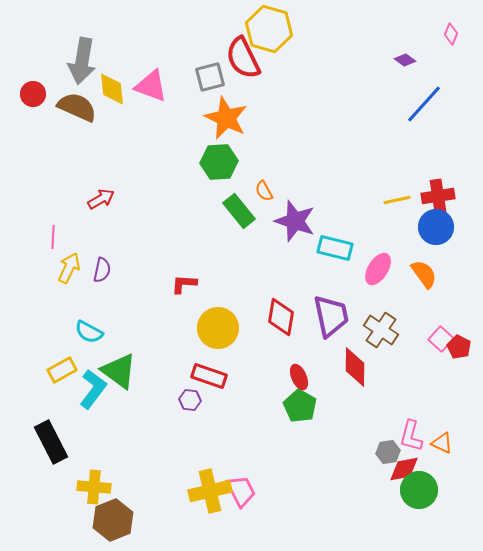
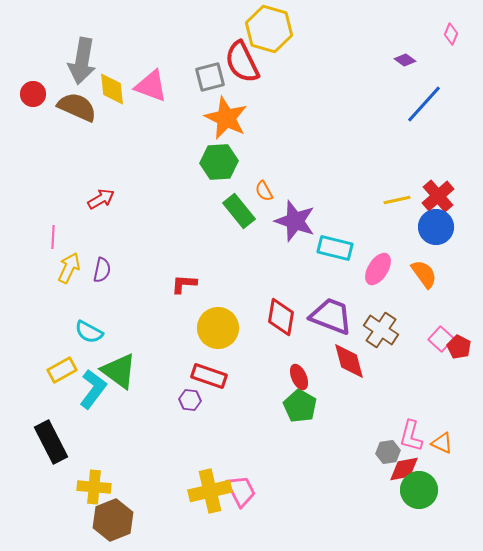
red semicircle at (243, 58): moved 1 px left, 4 px down
red cross at (438, 196): rotated 32 degrees counterclockwise
purple trapezoid at (331, 316): rotated 57 degrees counterclockwise
red diamond at (355, 367): moved 6 px left, 6 px up; rotated 15 degrees counterclockwise
